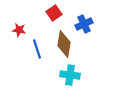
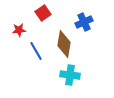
red square: moved 11 px left
blue cross: moved 2 px up
red star: rotated 16 degrees counterclockwise
blue line: moved 1 px left, 2 px down; rotated 12 degrees counterclockwise
